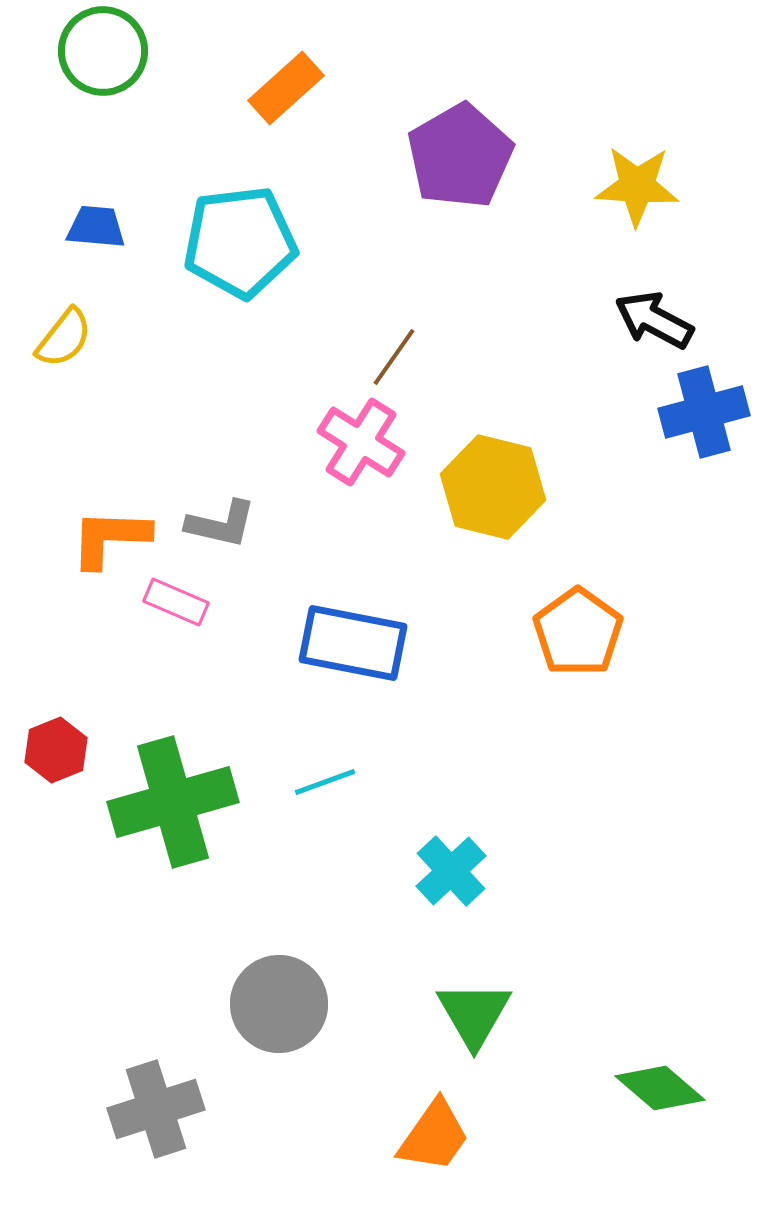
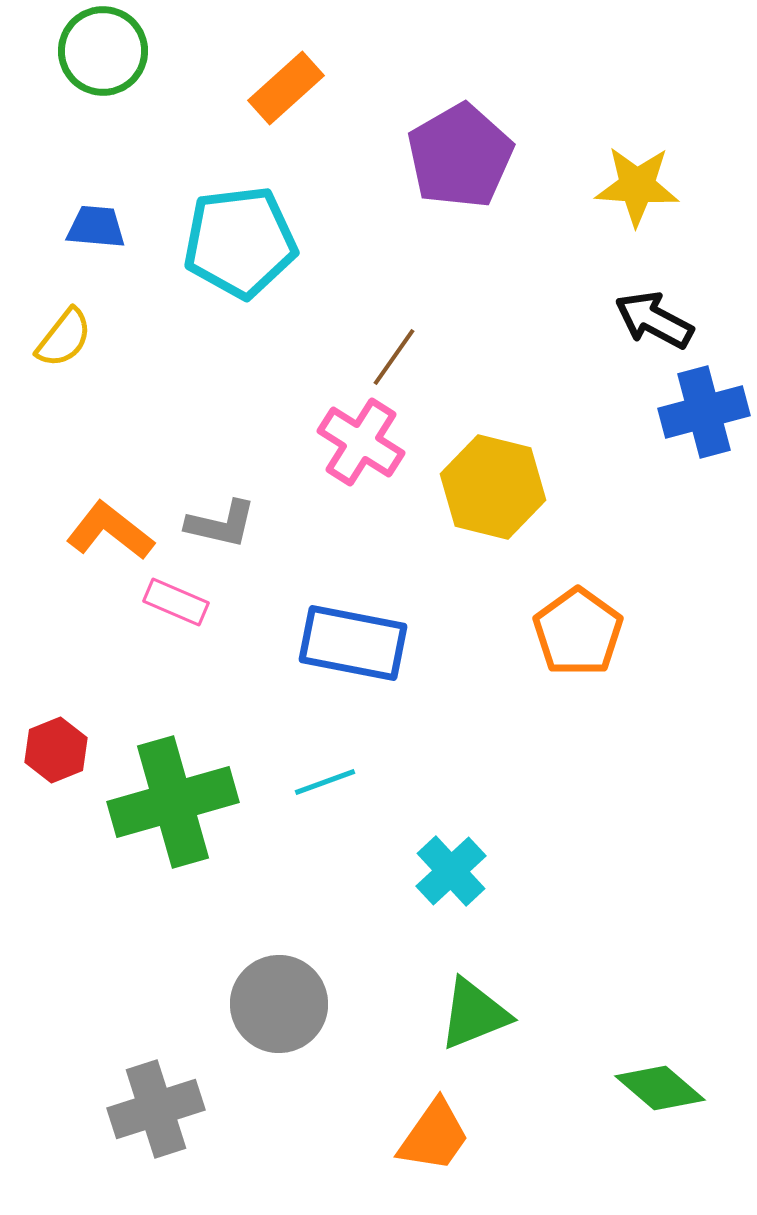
orange L-shape: moved 7 px up; rotated 36 degrees clockwise
green triangle: rotated 38 degrees clockwise
